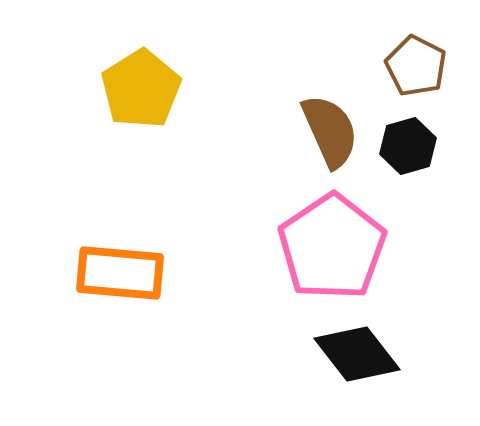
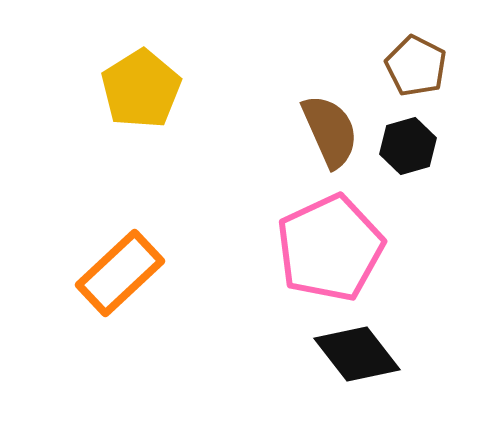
pink pentagon: moved 2 px left, 1 px down; rotated 9 degrees clockwise
orange rectangle: rotated 48 degrees counterclockwise
